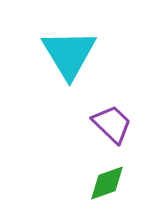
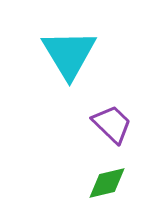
green diamond: rotated 6 degrees clockwise
